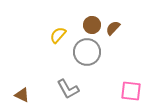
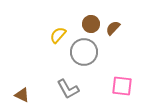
brown circle: moved 1 px left, 1 px up
gray circle: moved 3 px left
pink square: moved 9 px left, 5 px up
